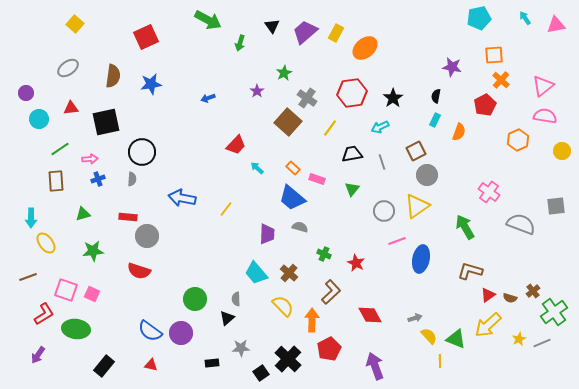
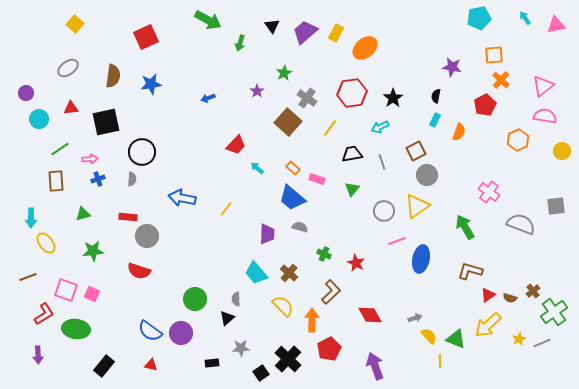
purple arrow at (38, 355): rotated 36 degrees counterclockwise
